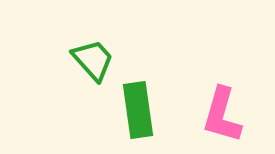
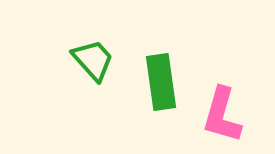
green rectangle: moved 23 px right, 28 px up
